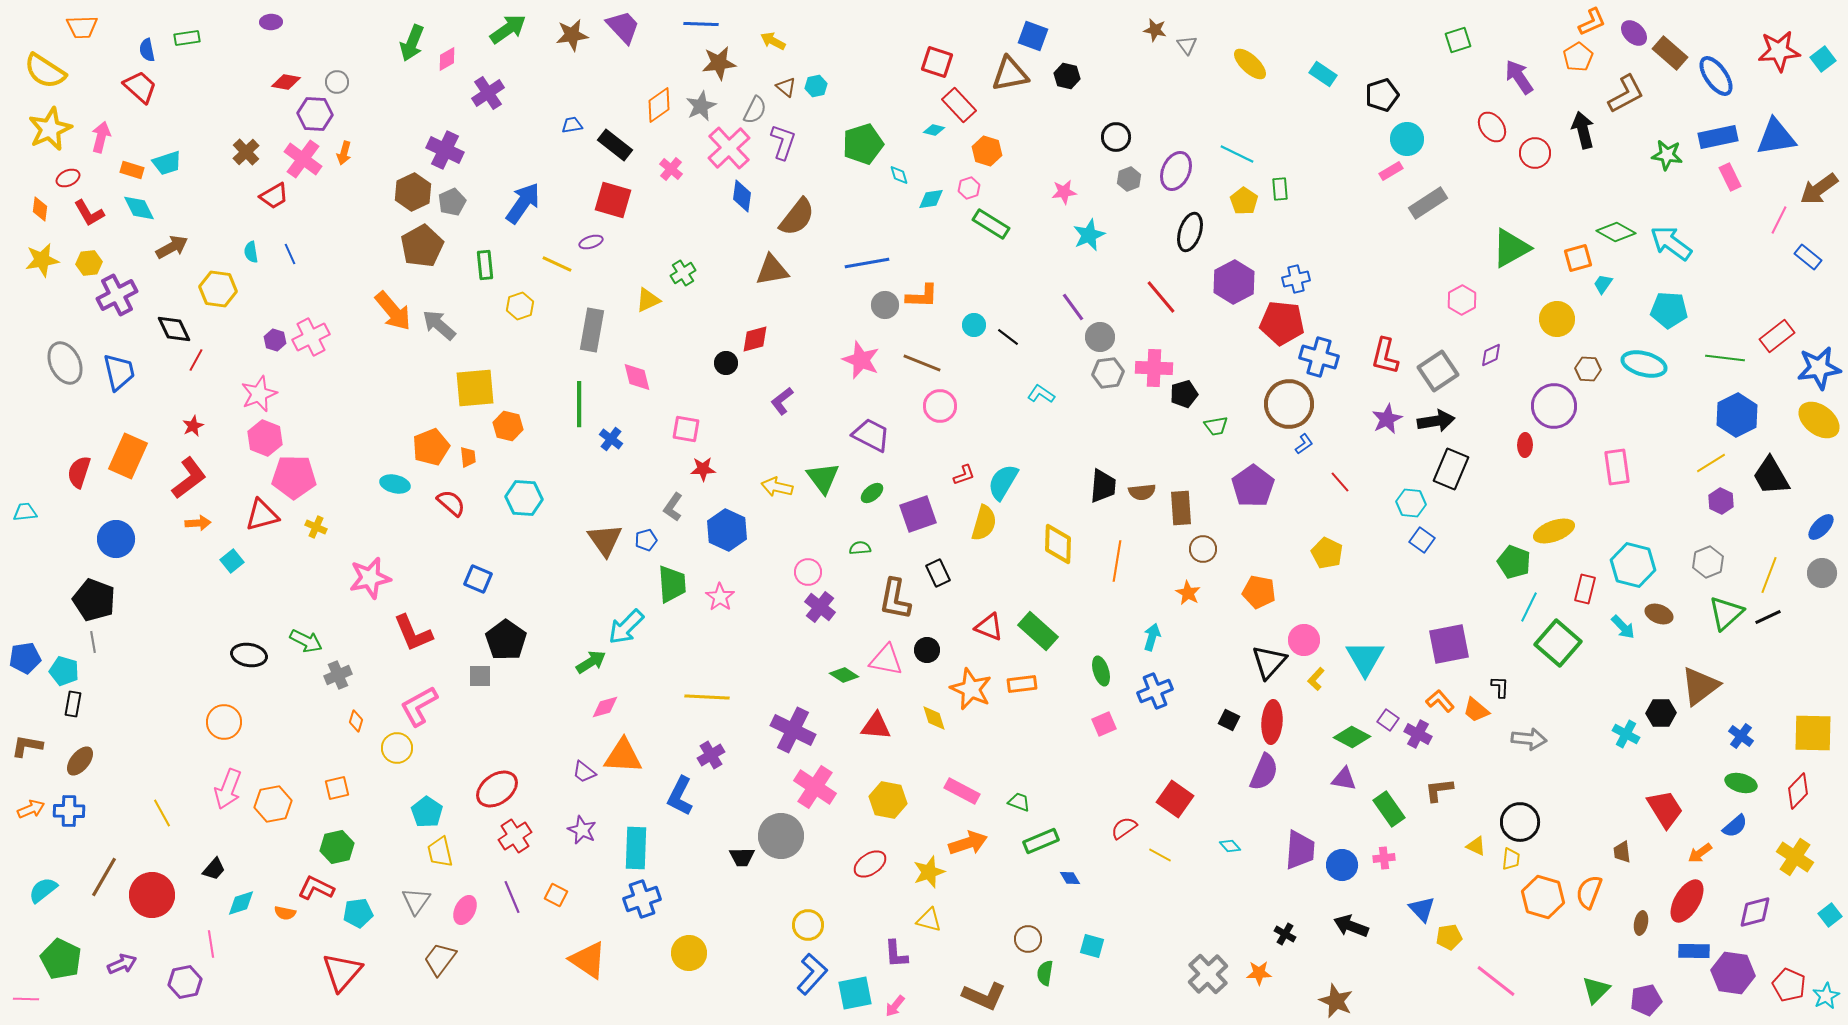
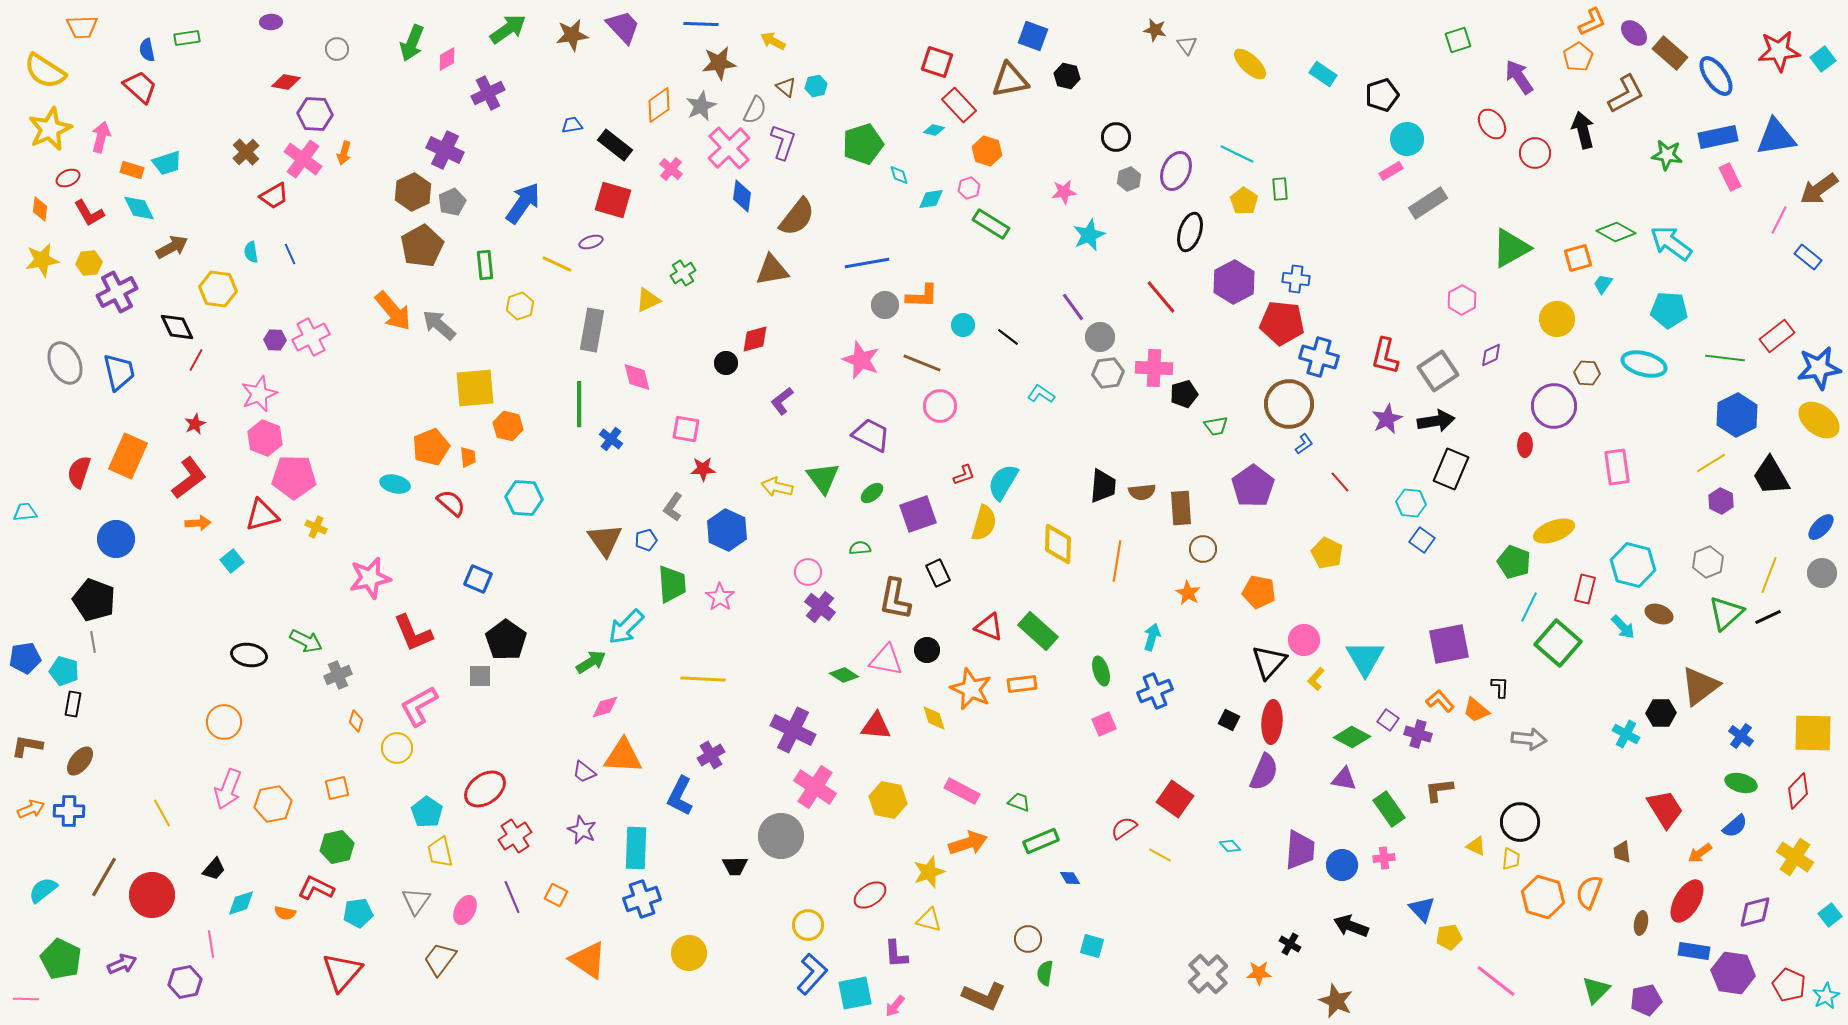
brown triangle at (1010, 74): moved 6 px down
gray circle at (337, 82): moved 33 px up
purple cross at (488, 93): rotated 8 degrees clockwise
red ellipse at (1492, 127): moved 3 px up
blue cross at (1296, 279): rotated 20 degrees clockwise
purple cross at (117, 295): moved 3 px up
cyan circle at (974, 325): moved 11 px left
black diamond at (174, 329): moved 3 px right, 2 px up
purple hexagon at (275, 340): rotated 15 degrees counterclockwise
brown hexagon at (1588, 369): moved 1 px left, 4 px down
red star at (193, 426): moved 2 px right, 2 px up
yellow line at (707, 697): moved 4 px left, 18 px up
purple cross at (1418, 734): rotated 12 degrees counterclockwise
red ellipse at (497, 789): moved 12 px left
black trapezoid at (742, 857): moved 7 px left, 9 px down
red ellipse at (870, 864): moved 31 px down
black cross at (1285, 934): moved 5 px right, 10 px down
blue rectangle at (1694, 951): rotated 8 degrees clockwise
